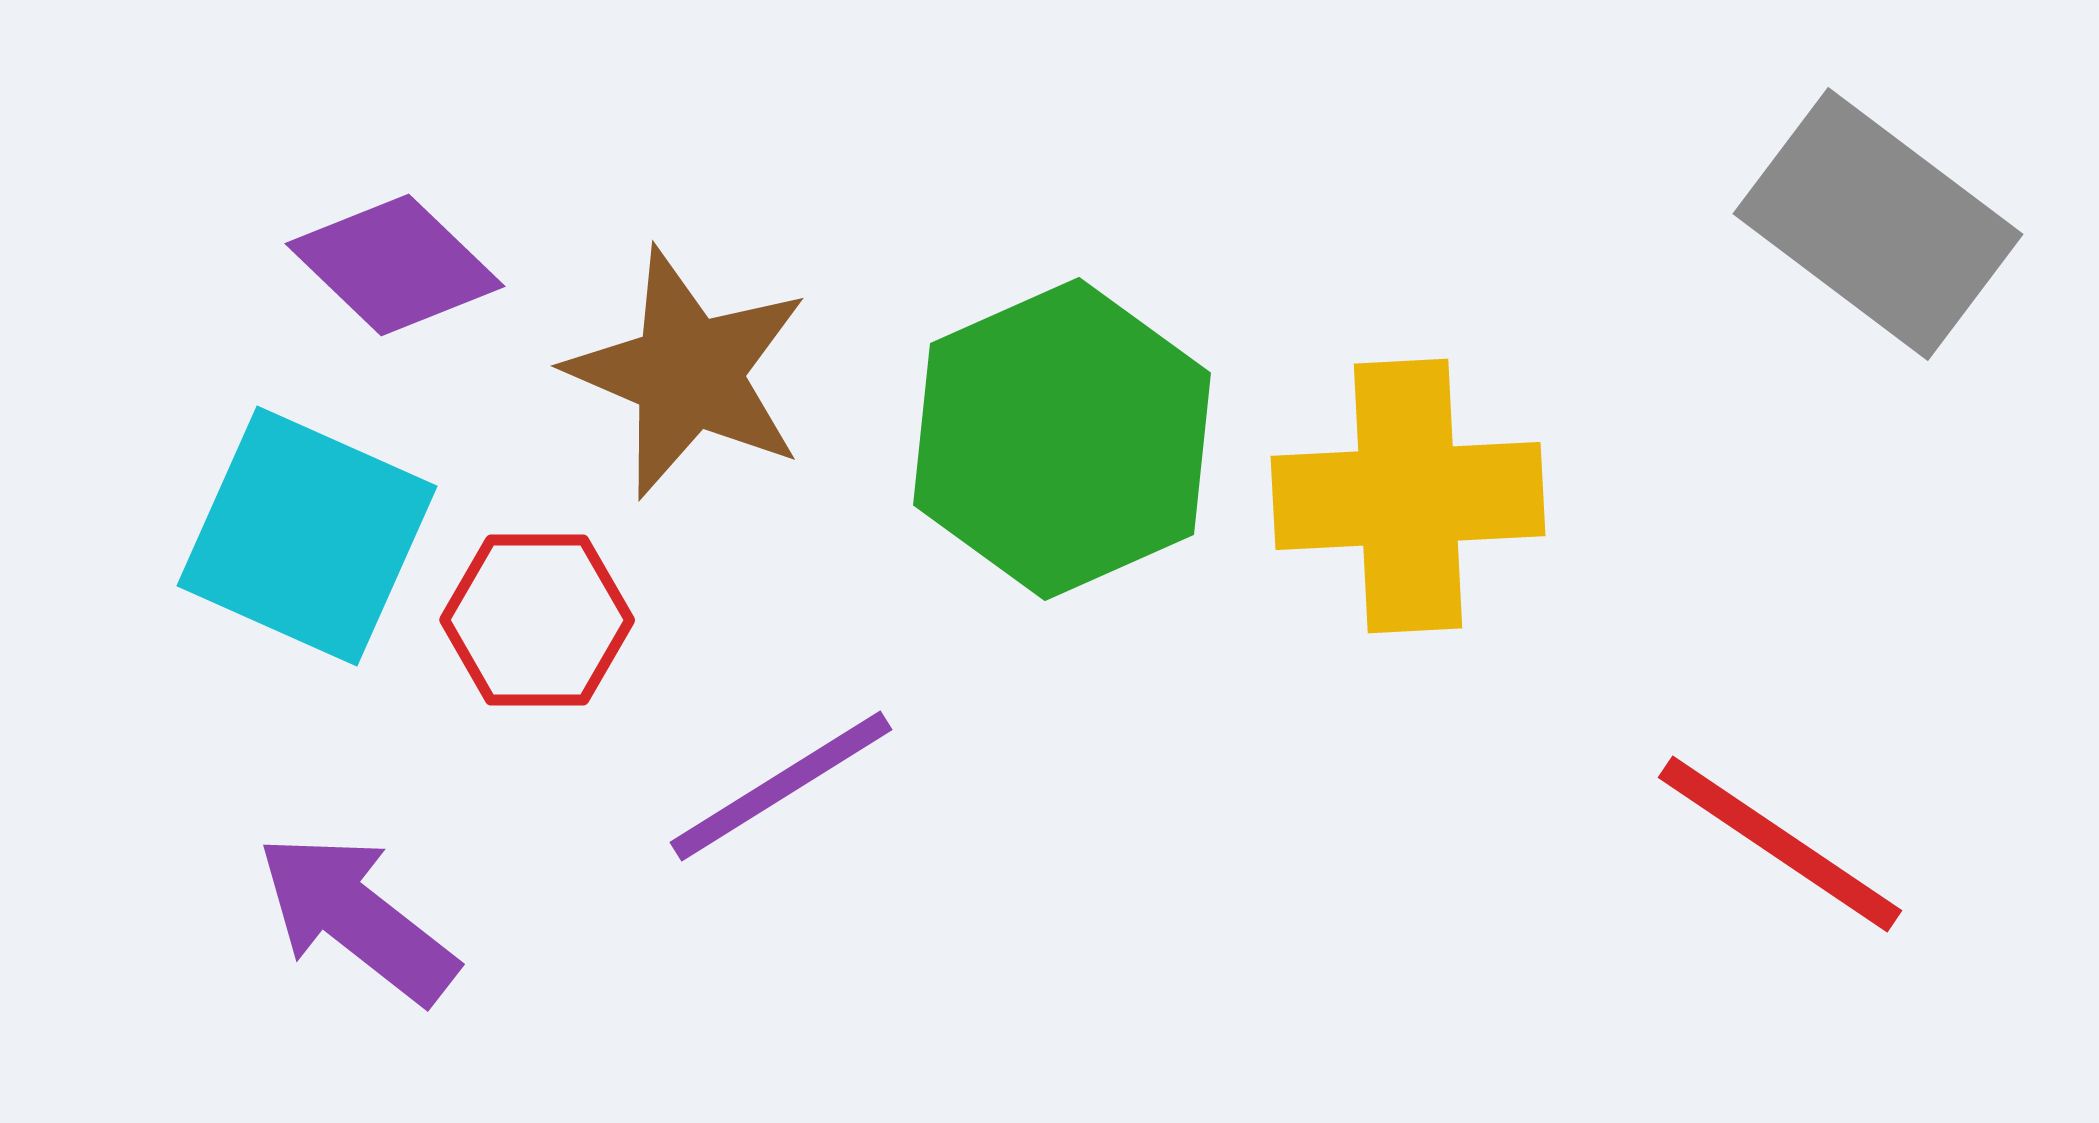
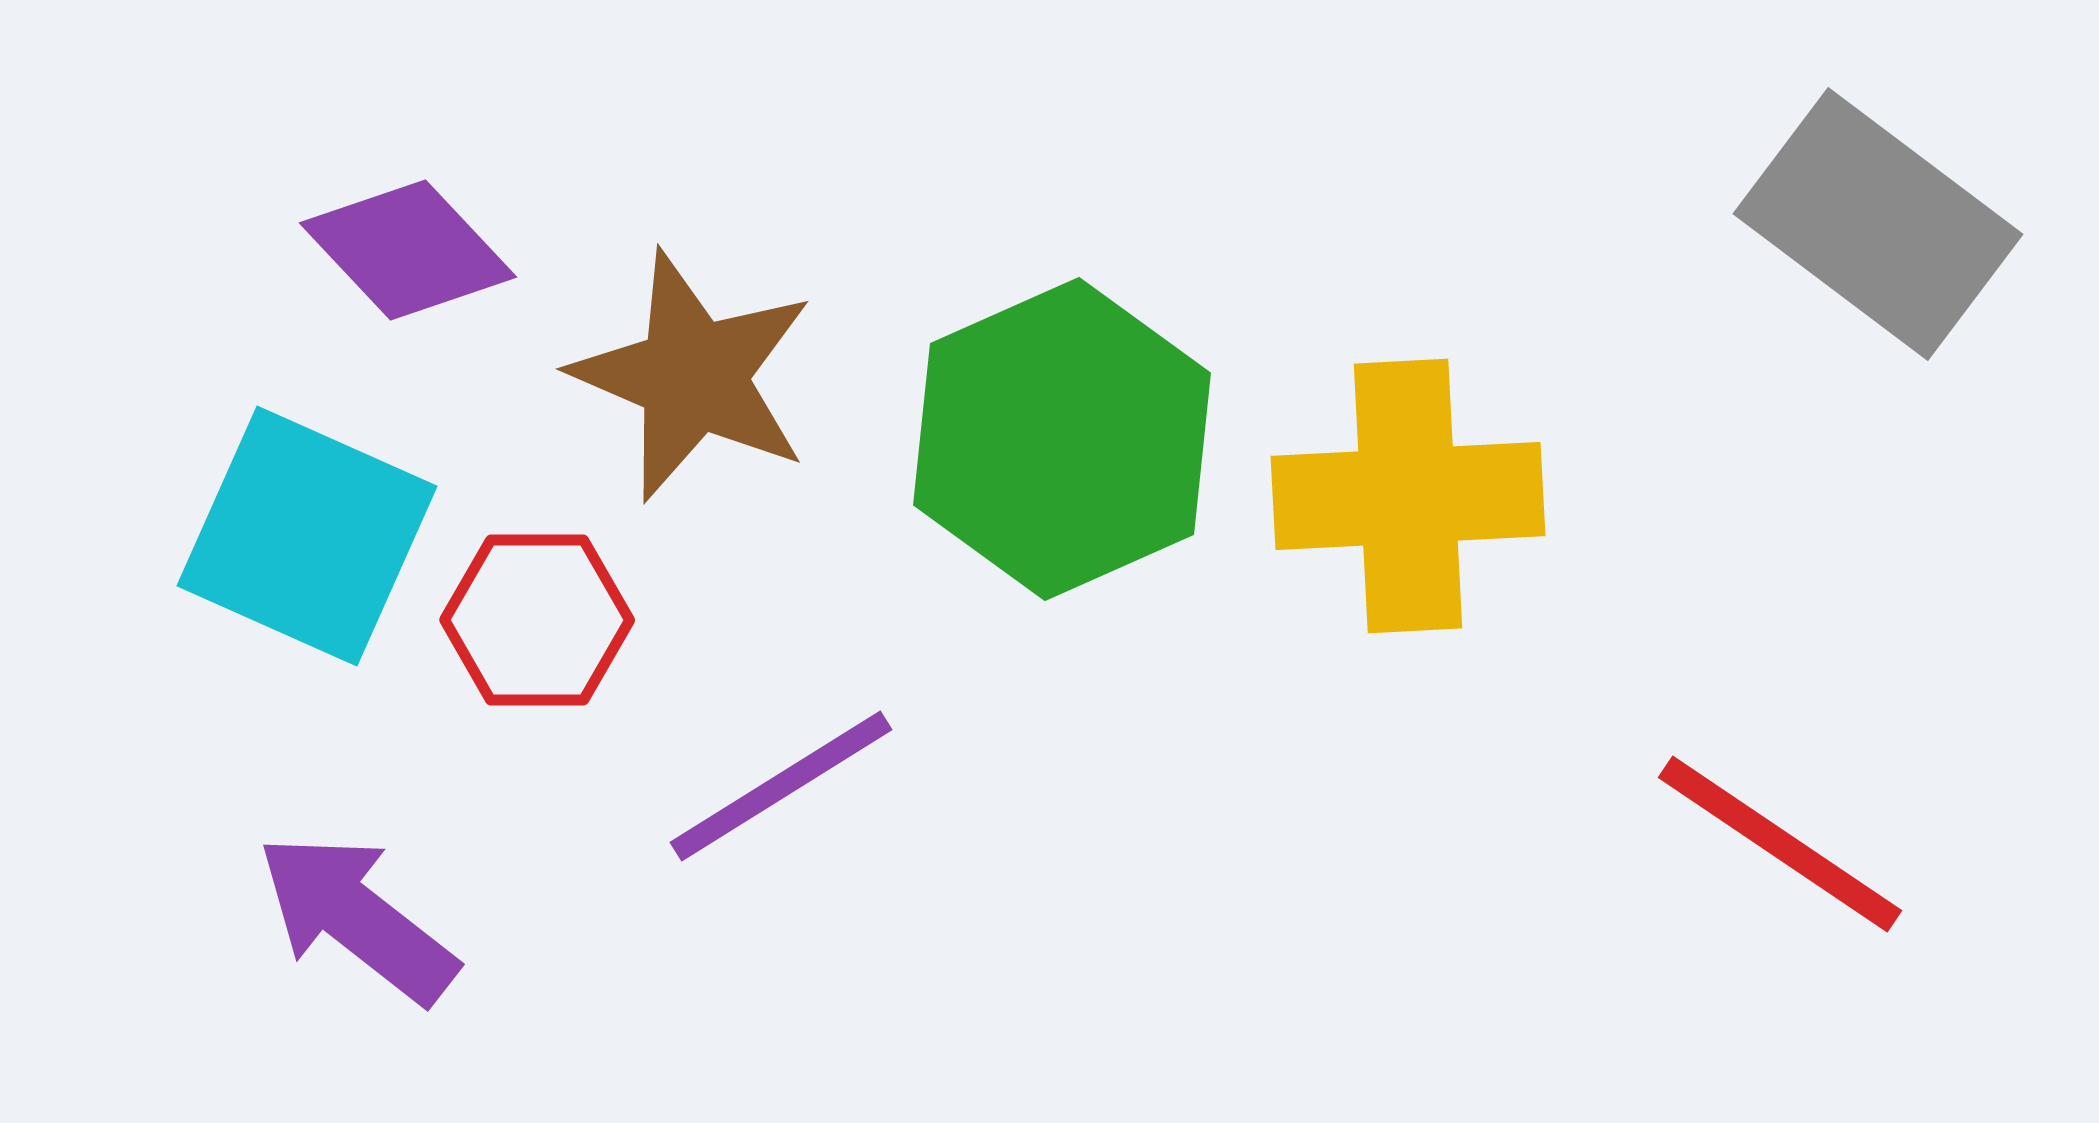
purple diamond: moved 13 px right, 15 px up; rotated 3 degrees clockwise
brown star: moved 5 px right, 3 px down
